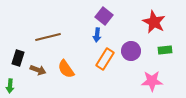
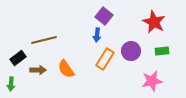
brown line: moved 4 px left, 3 px down
green rectangle: moved 3 px left, 1 px down
black rectangle: rotated 35 degrees clockwise
brown arrow: rotated 21 degrees counterclockwise
pink star: rotated 10 degrees counterclockwise
green arrow: moved 1 px right, 2 px up
